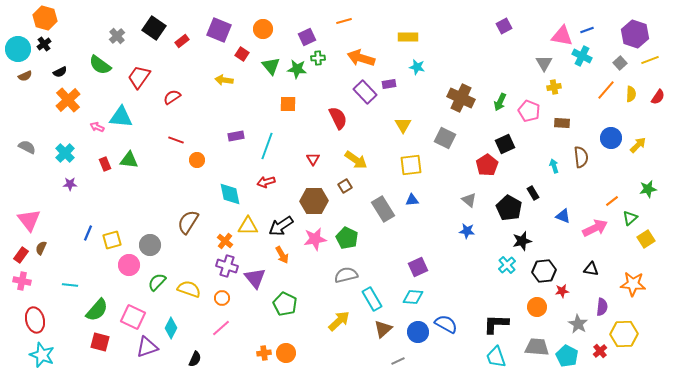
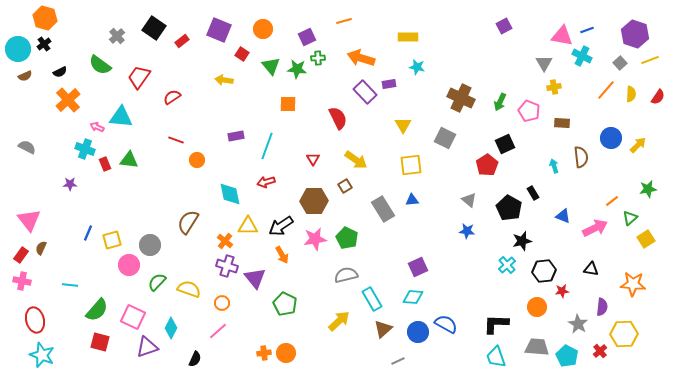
cyan cross at (65, 153): moved 20 px right, 4 px up; rotated 24 degrees counterclockwise
orange circle at (222, 298): moved 5 px down
pink line at (221, 328): moved 3 px left, 3 px down
